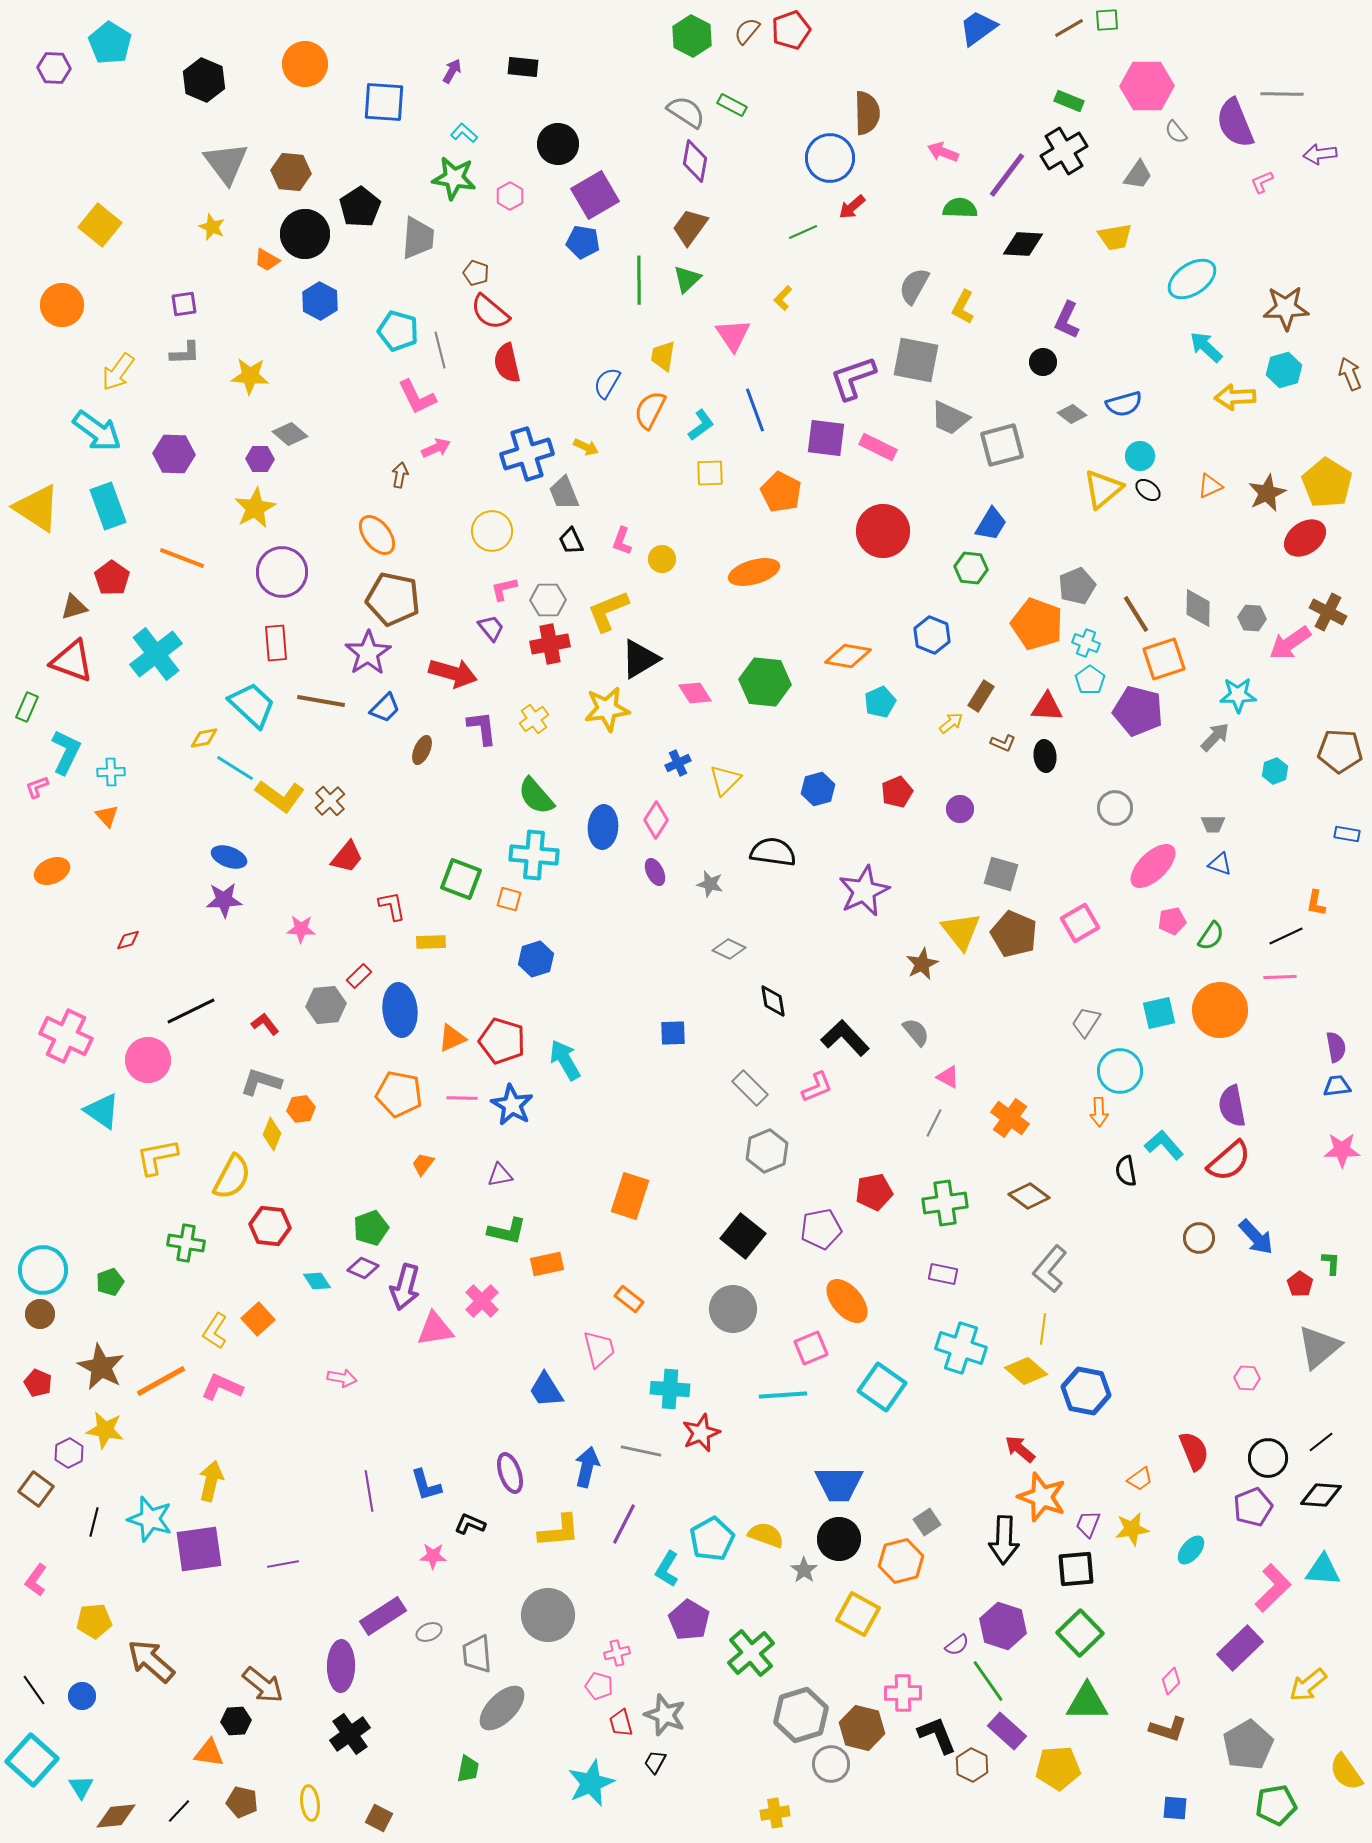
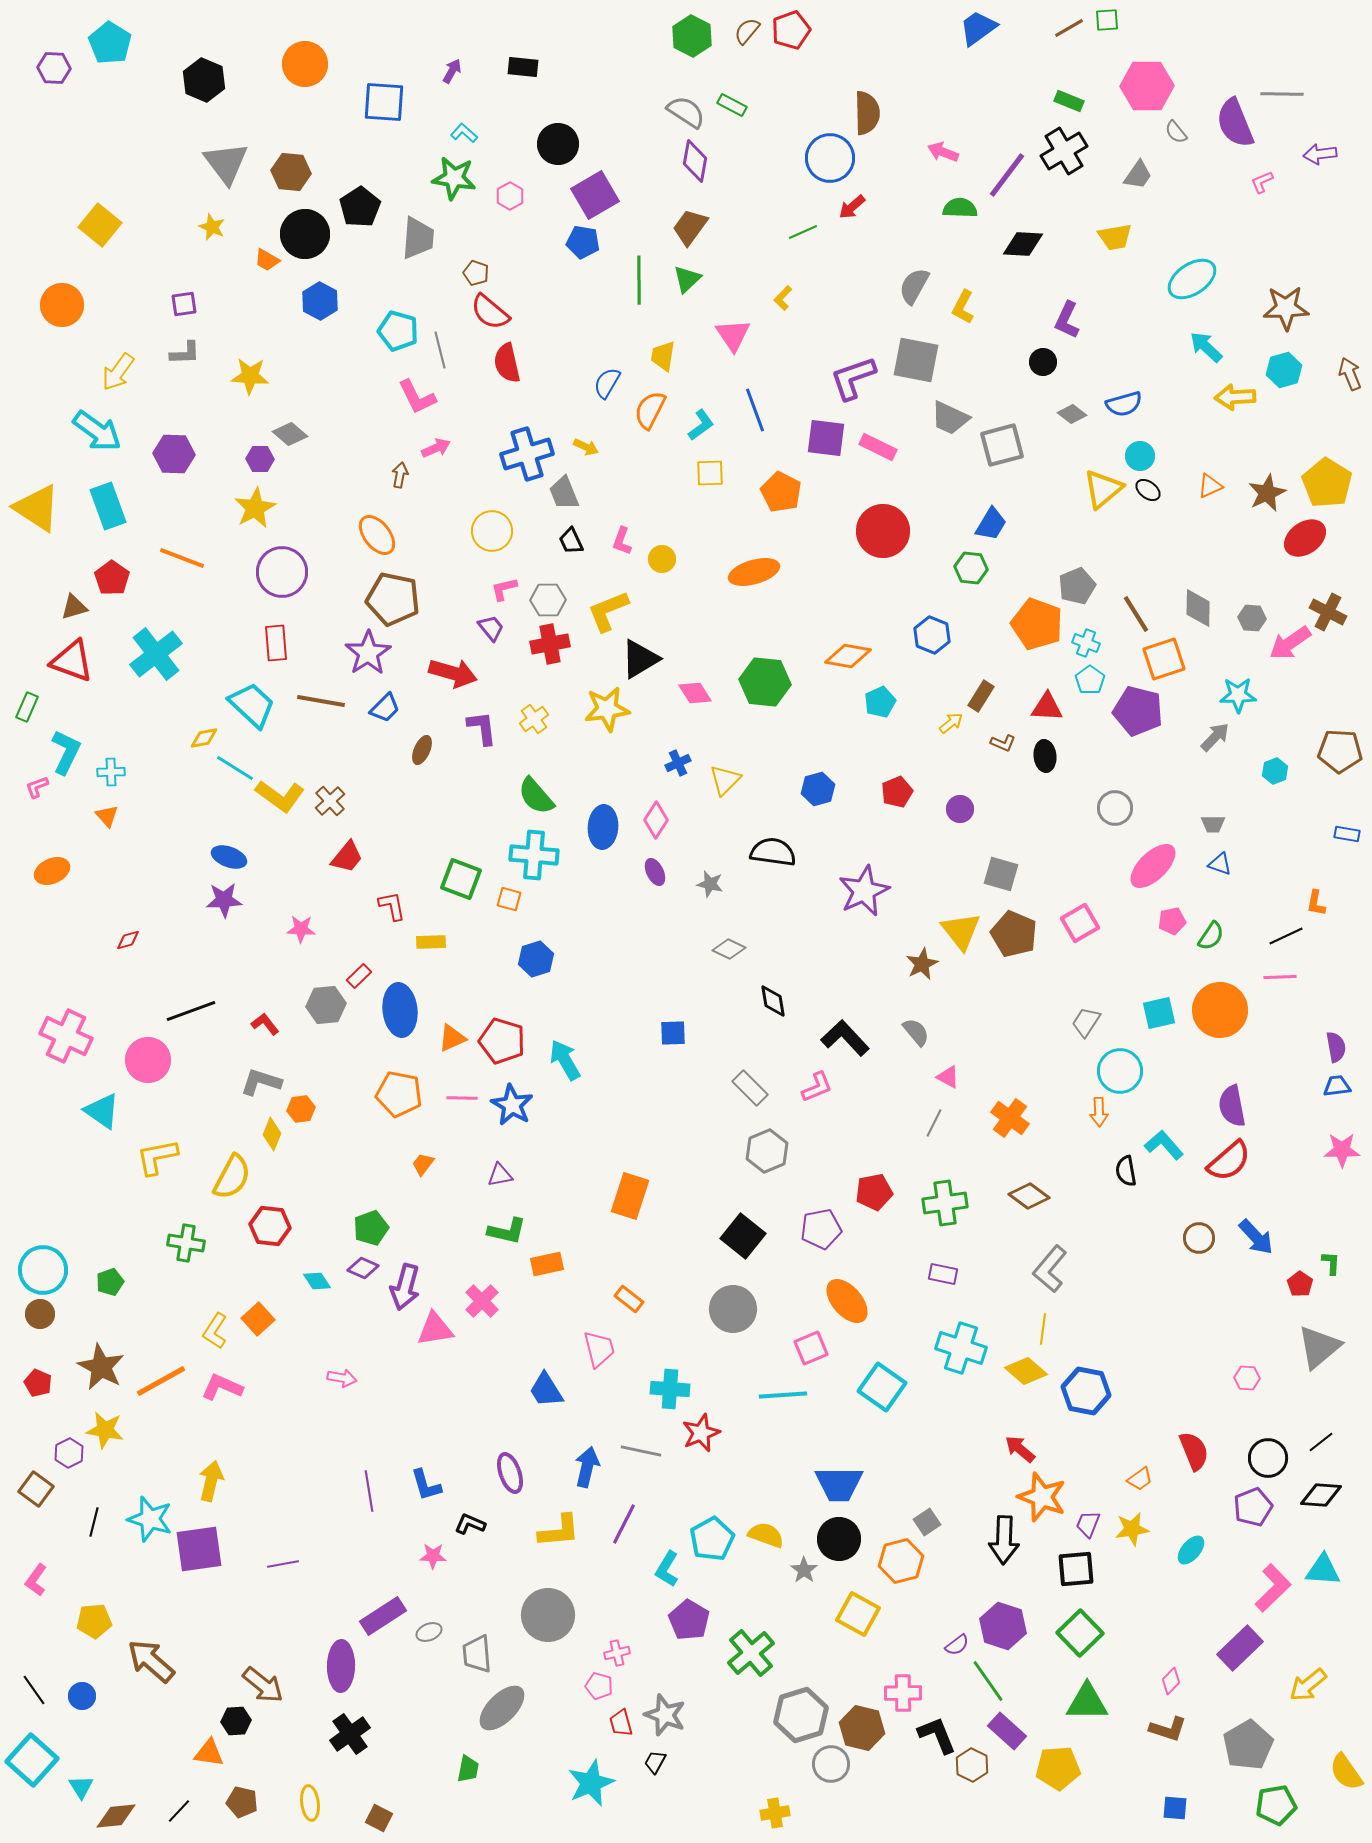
black line at (191, 1011): rotated 6 degrees clockwise
